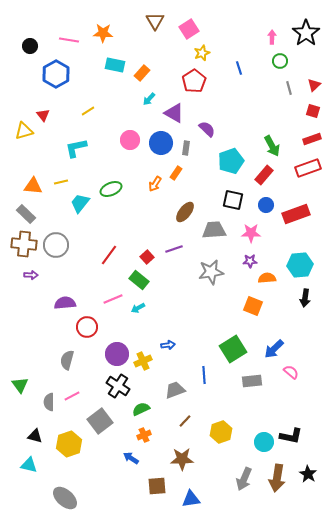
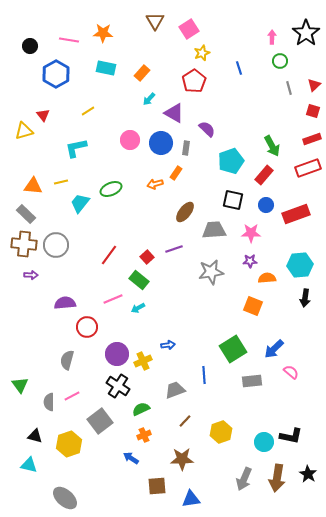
cyan rectangle at (115, 65): moved 9 px left, 3 px down
orange arrow at (155, 184): rotated 42 degrees clockwise
